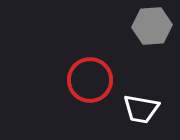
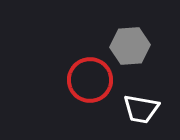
gray hexagon: moved 22 px left, 20 px down
